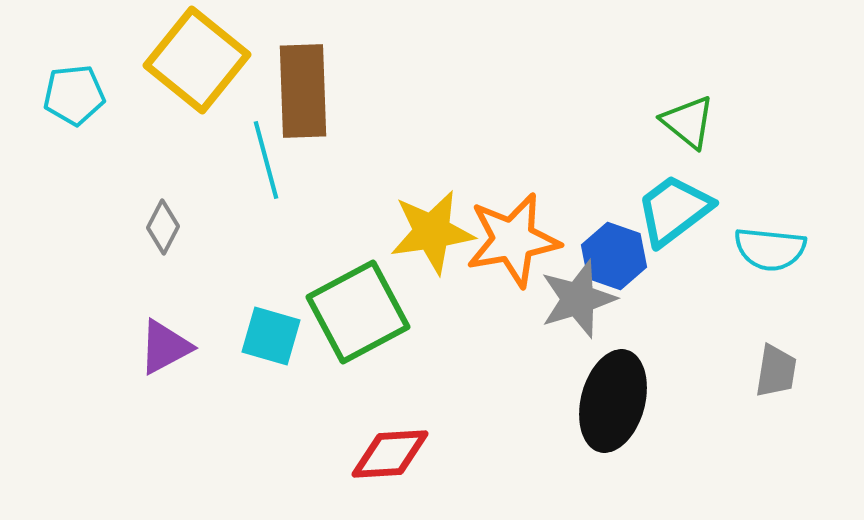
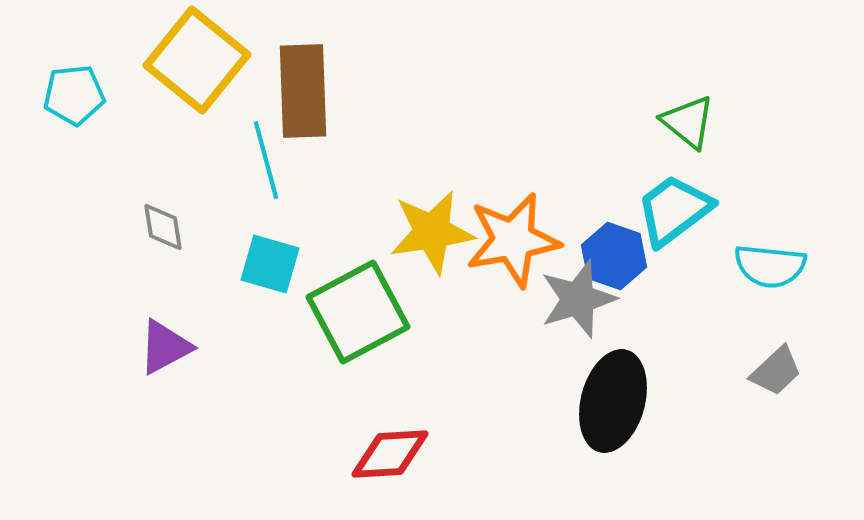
gray diamond: rotated 36 degrees counterclockwise
cyan semicircle: moved 17 px down
cyan square: moved 1 px left, 72 px up
gray trapezoid: rotated 38 degrees clockwise
